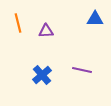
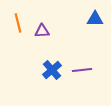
purple triangle: moved 4 px left
purple line: rotated 18 degrees counterclockwise
blue cross: moved 10 px right, 5 px up
